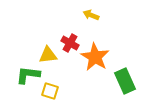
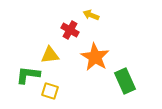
red cross: moved 13 px up
yellow triangle: moved 2 px right
